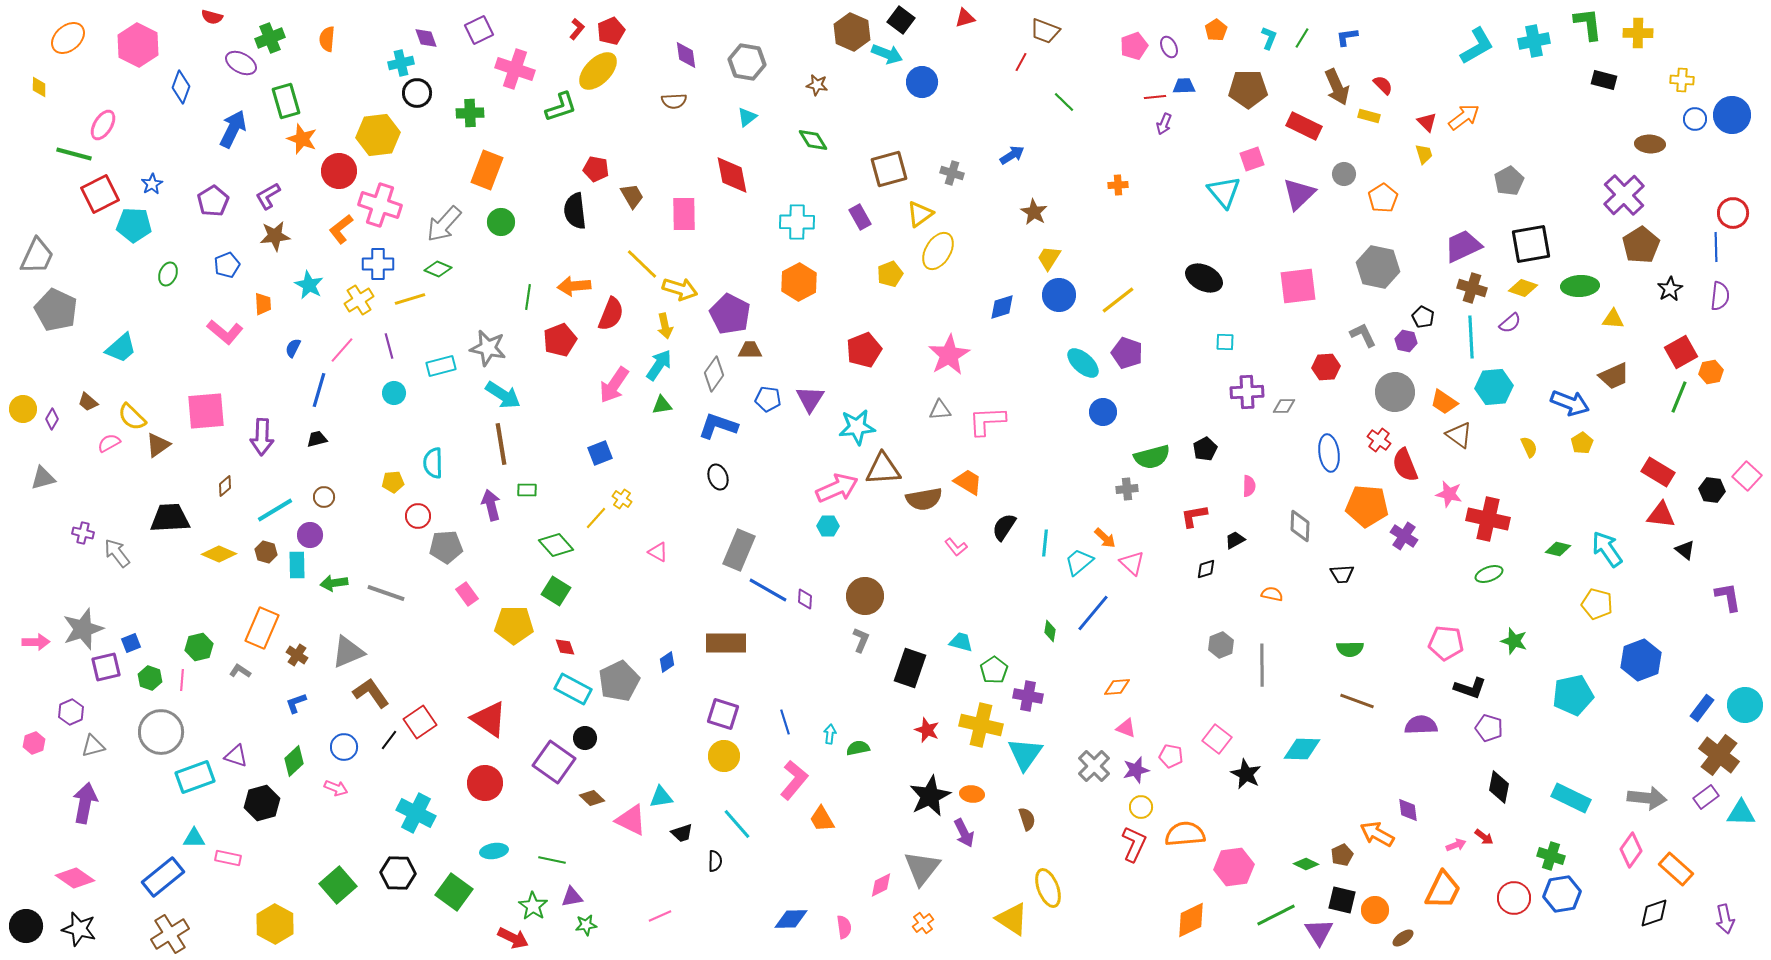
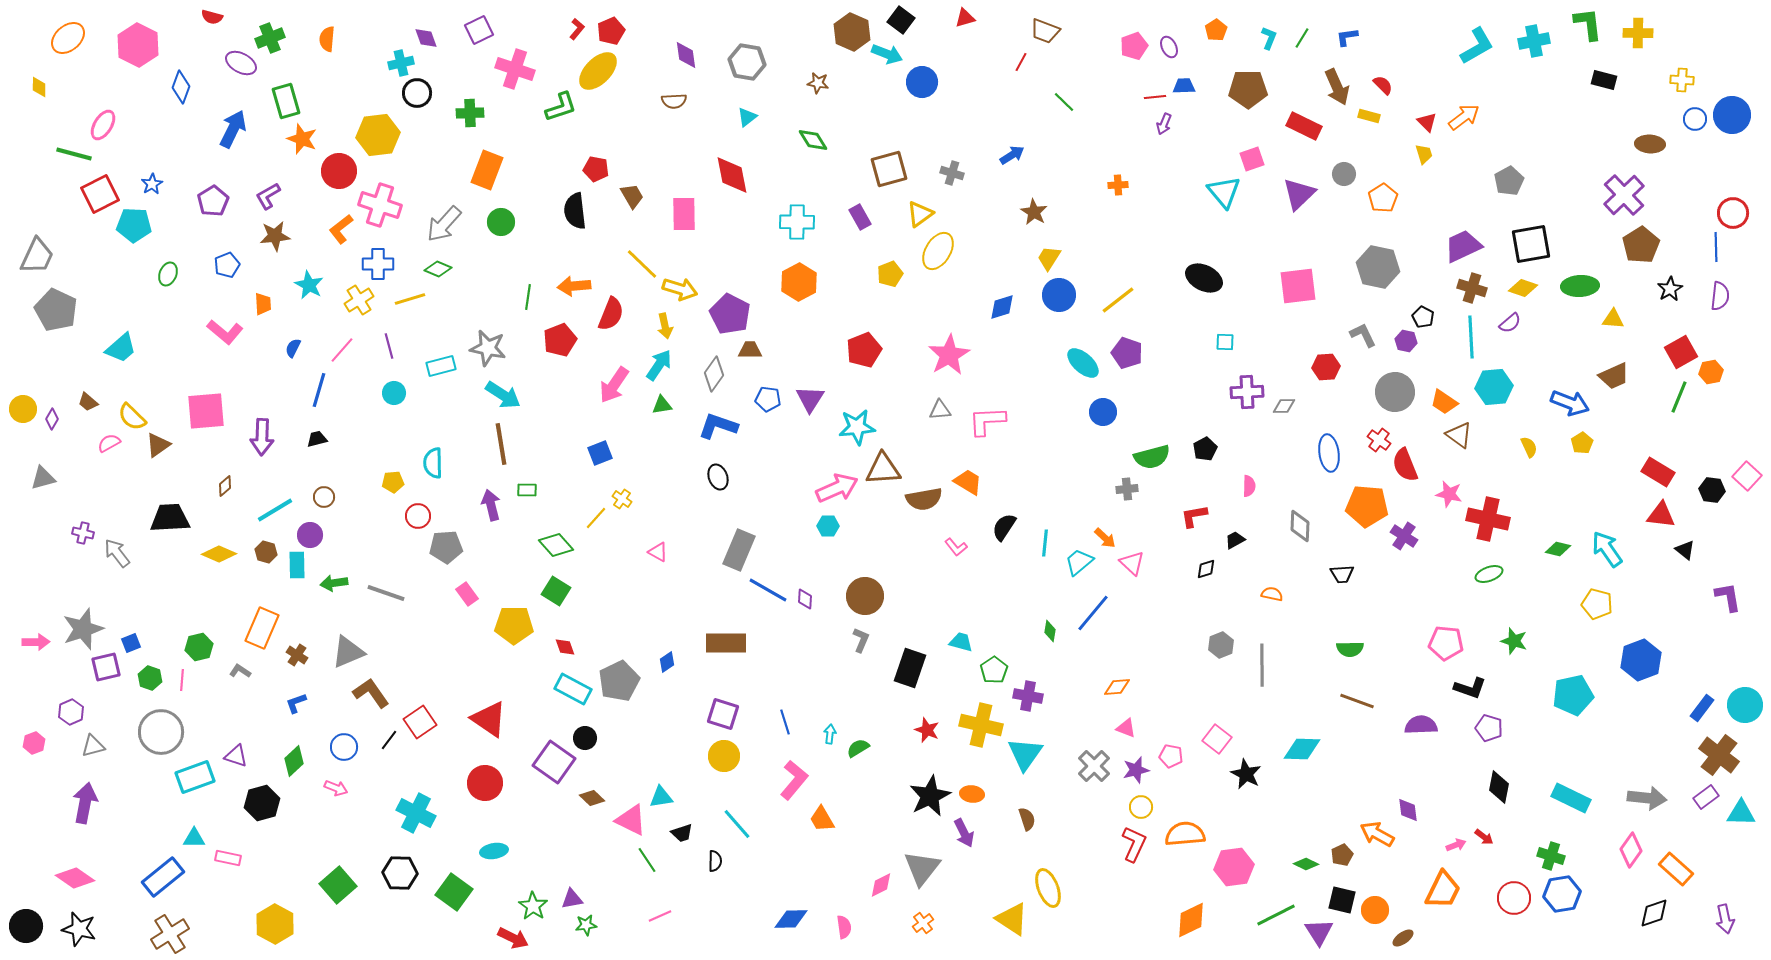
brown star at (817, 85): moved 1 px right, 2 px up
green semicircle at (858, 748): rotated 20 degrees counterclockwise
green line at (552, 860): moved 95 px right; rotated 44 degrees clockwise
black hexagon at (398, 873): moved 2 px right
purple triangle at (572, 897): moved 2 px down
